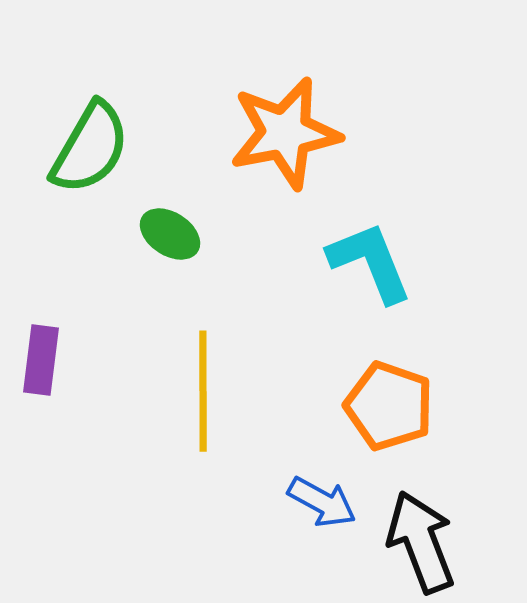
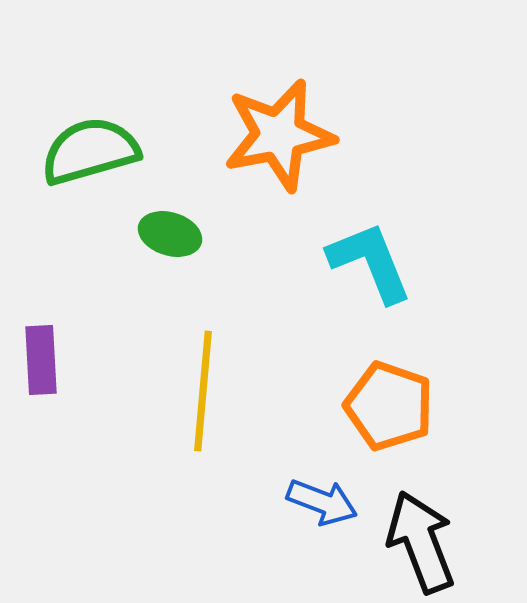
orange star: moved 6 px left, 2 px down
green semicircle: moved 3 px down; rotated 136 degrees counterclockwise
green ellipse: rotated 16 degrees counterclockwise
purple rectangle: rotated 10 degrees counterclockwise
yellow line: rotated 5 degrees clockwise
blue arrow: rotated 8 degrees counterclockwise
